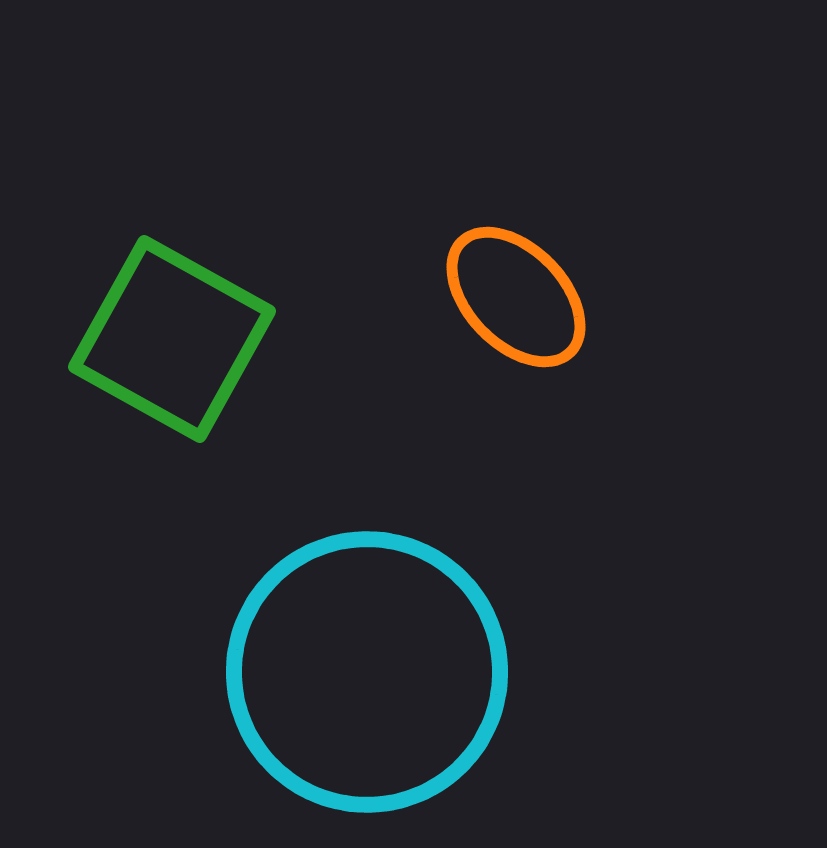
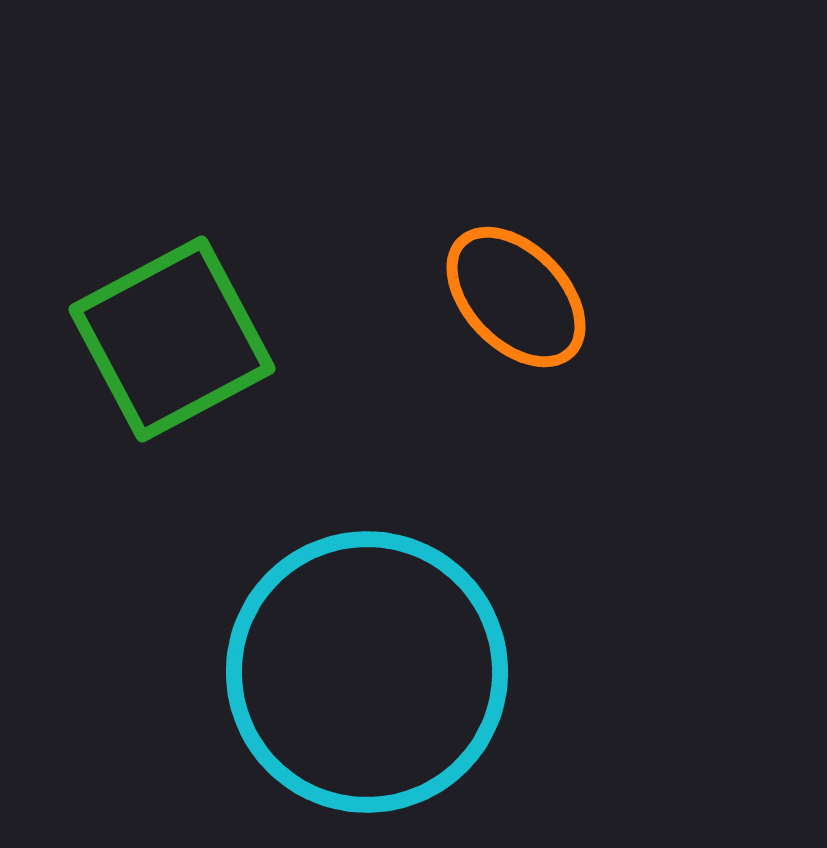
green square: rotated 33 degrees clockwise
